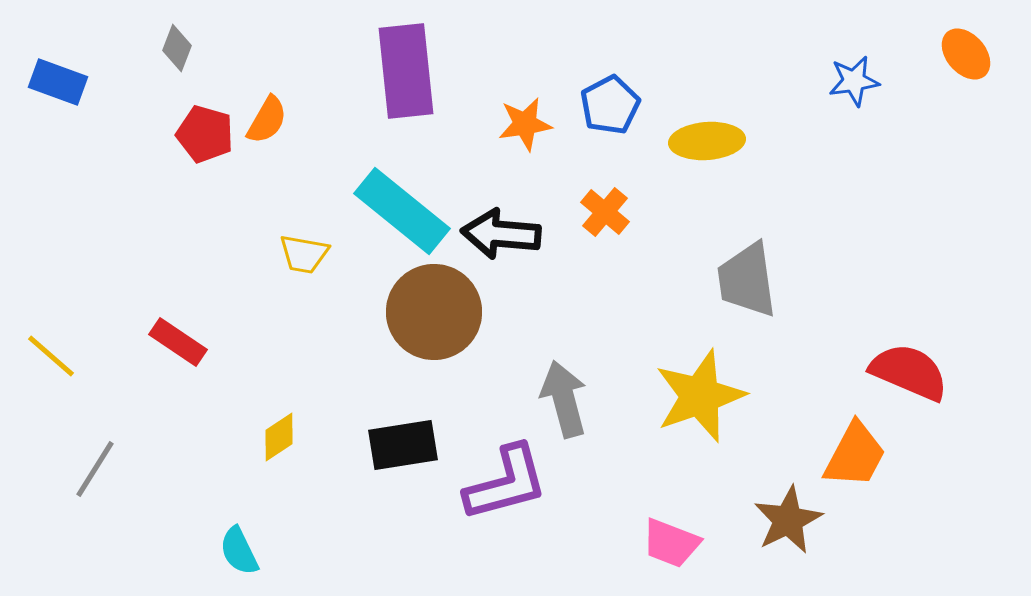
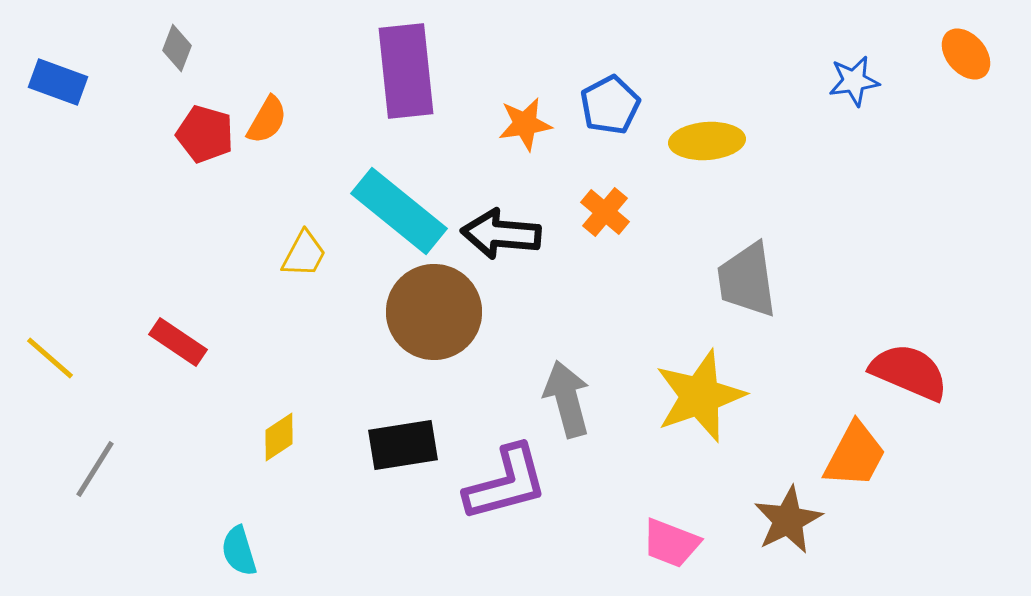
cyan rectangle: moved 3 px left
yellow trapezoid: rotated 72 degrees counterclockwise
yellow line: moved 1 px left, 2 px down
gray arrow: moved 3 px right
cyan semicircle: rotated 9 degrees clockwise
